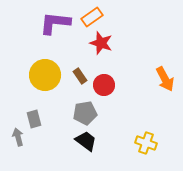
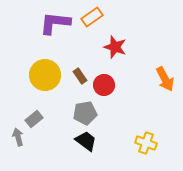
red star: moved 14 px right, 4 px down
gray rectangle: rotated 66 degrees clockwise
